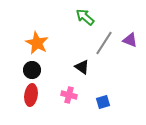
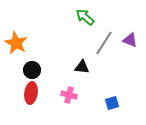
orange star: moved 21 px left
black triangle: rotated 28 degrees counterclockwise
red ellipse: moved 2 px up
blue square: moved 9 px right, 1 px down
